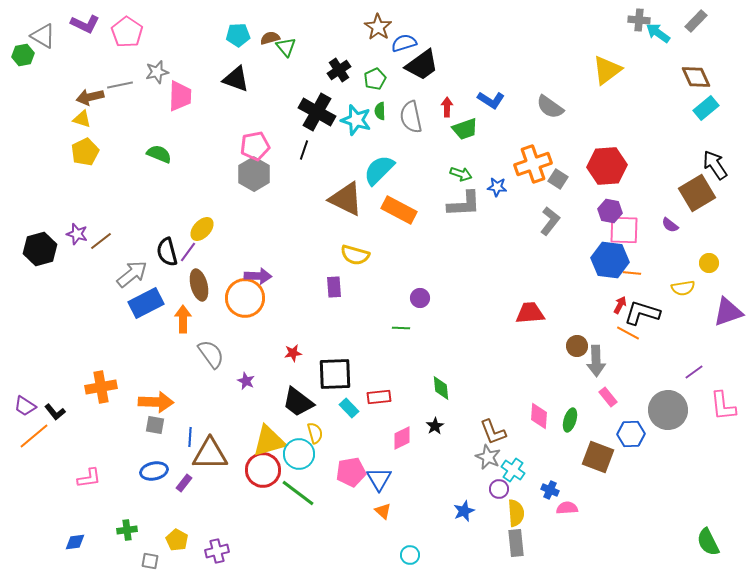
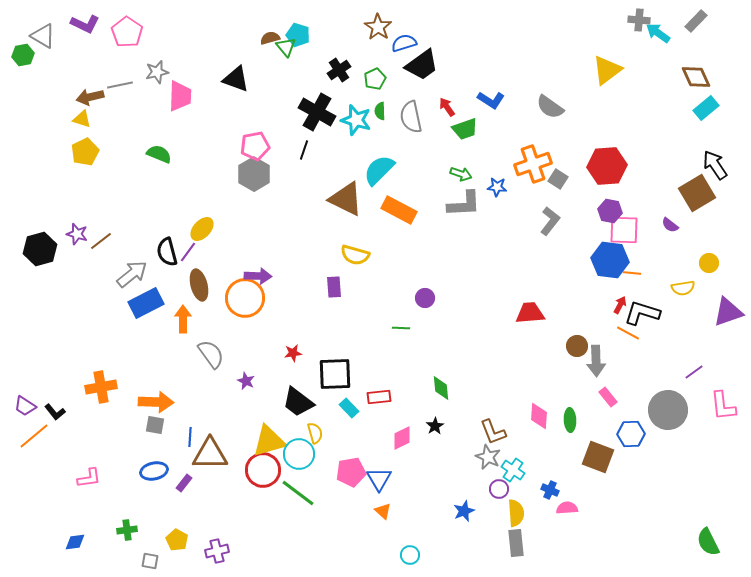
cyan pentagon at (238, 35): moved 60 px right; rotated 20 degrees clockwise
red arrow at (447, 107): rotated 36 degrees counterclockwise
purple circle at (420, 298): moved 5 px right
green ellipse at (570, 420): rotated 20 degrees counterclockwise
